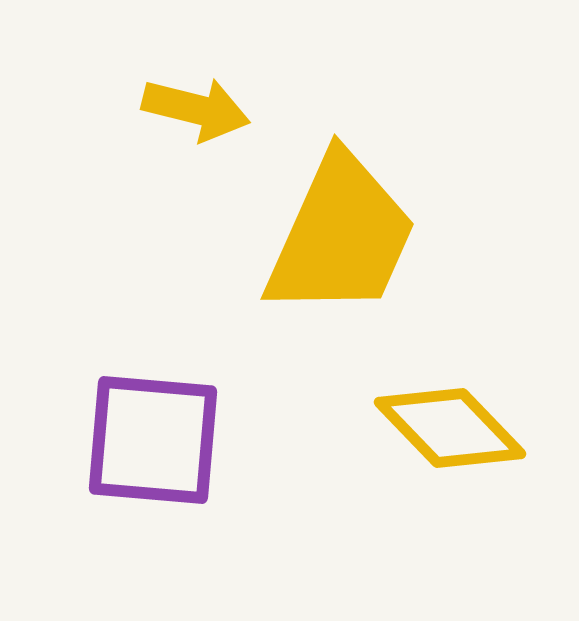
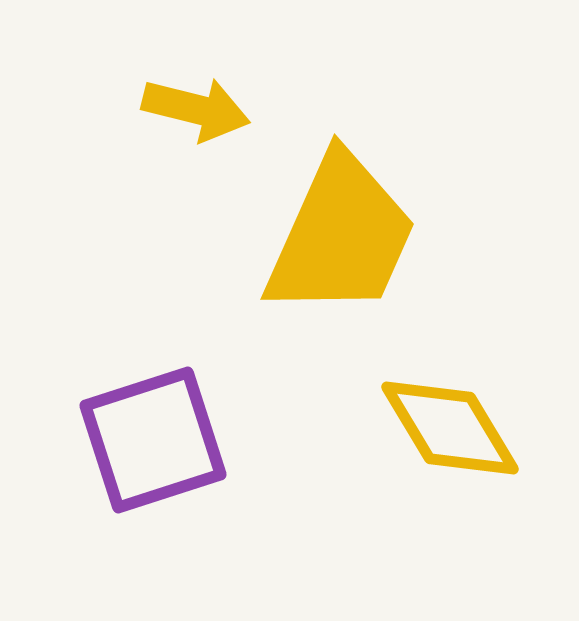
yellow diamond: rotated 13 degrees clockwise
purple square: rotated 23 degrees counterclockwise
